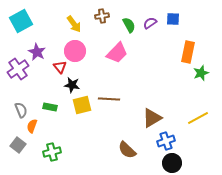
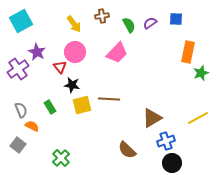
blue square: moved 3 px right
pink circle: moved 1 px down
green rectangle: rotated 48 degrees clockwise
orange semicircle: rotated 96 degrees clockwise
green cross: moved 9 px right, 6 px down; rotated 30 degrees counterclockwise
